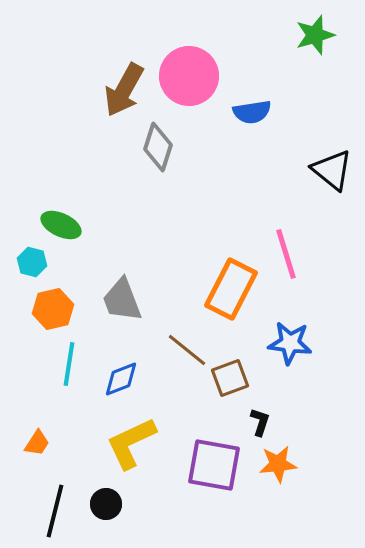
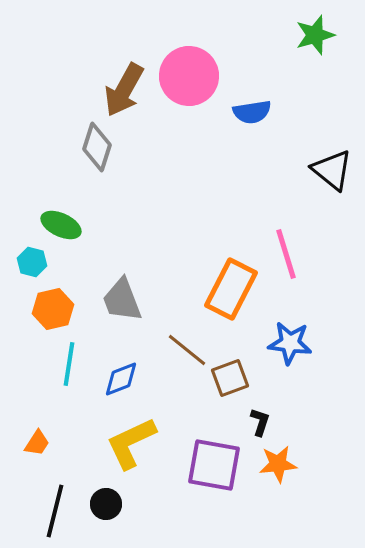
gray diamond: moved 61 px left
